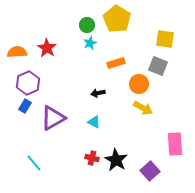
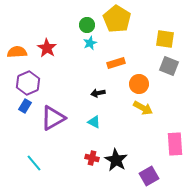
gray square: moved 11 px right
purple square: moved 1 px left, 5 px down; rotated 12 degrees clockwise
